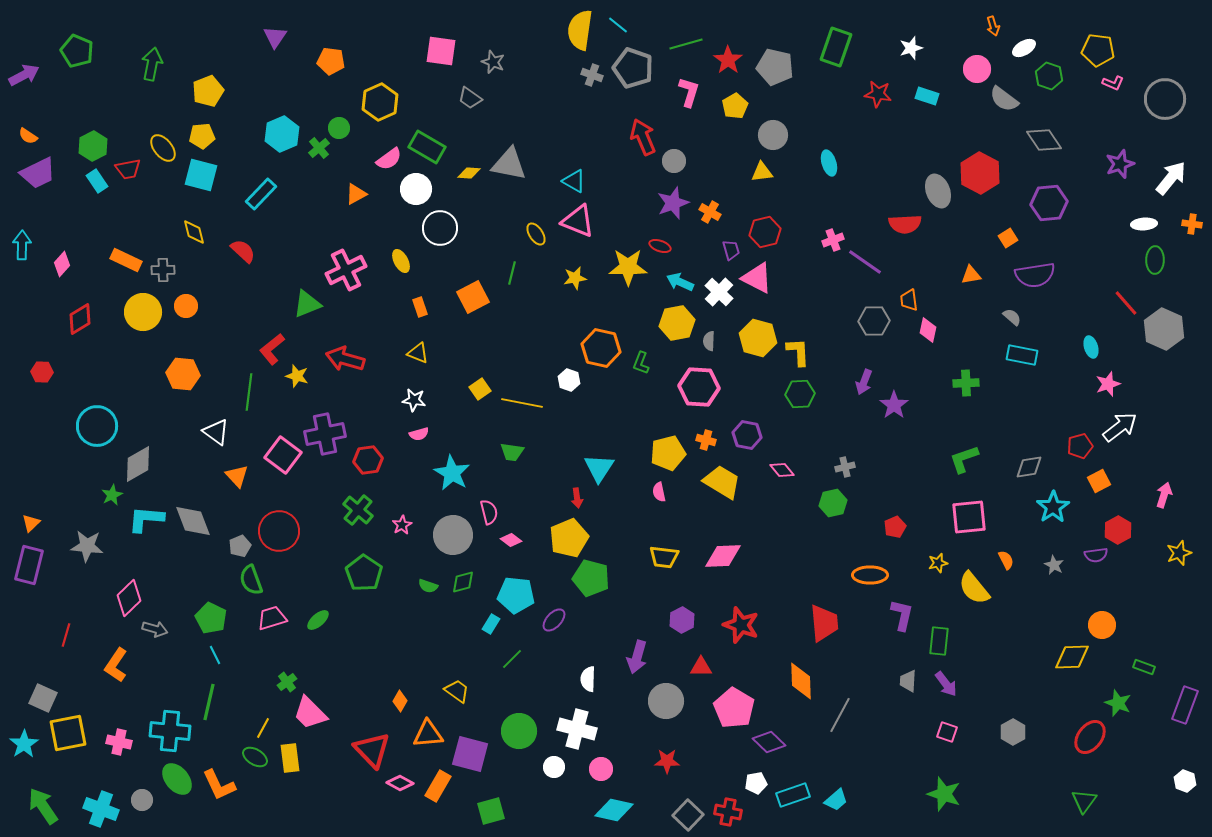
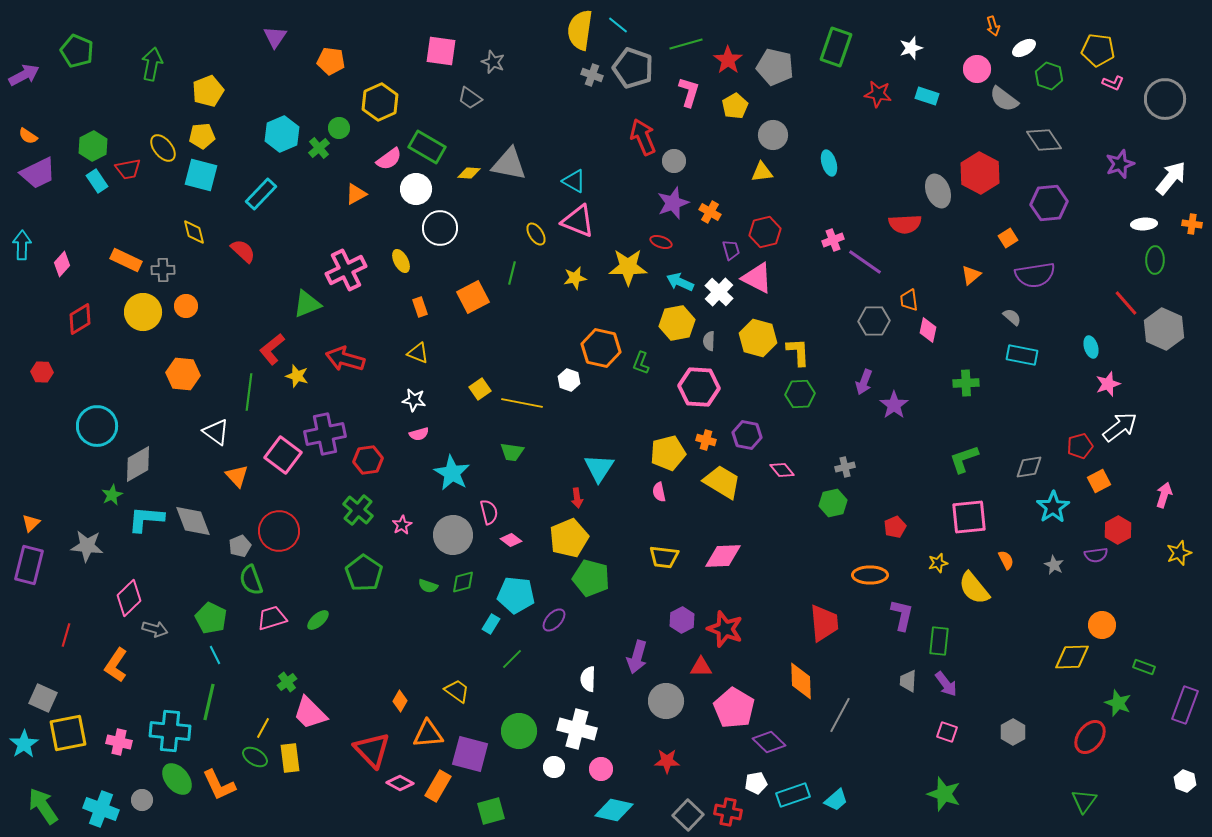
red ellipse at (660, 246): moved 1 px right, 4 px up
orange triangle at (971, 275): rotated 30 degrees counterclockwise
red star at (741, 625): moved 16 px left, 4 px down
